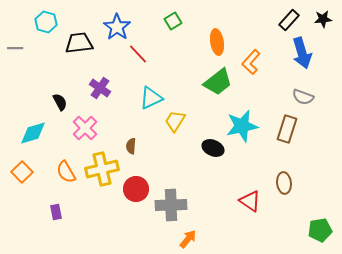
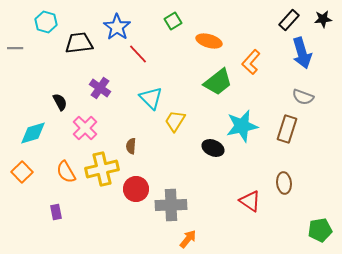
orange ellipse: moved 8 px left, 1 px up; rotated 65 degrees counterclockwise
cyan triangle: rotated 50 degrees counterclockwise
